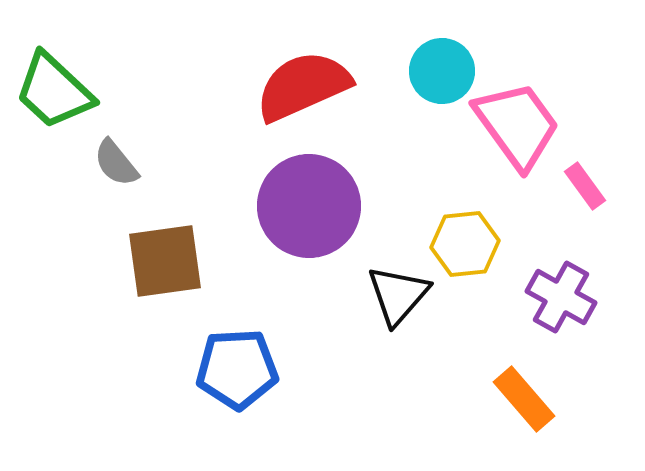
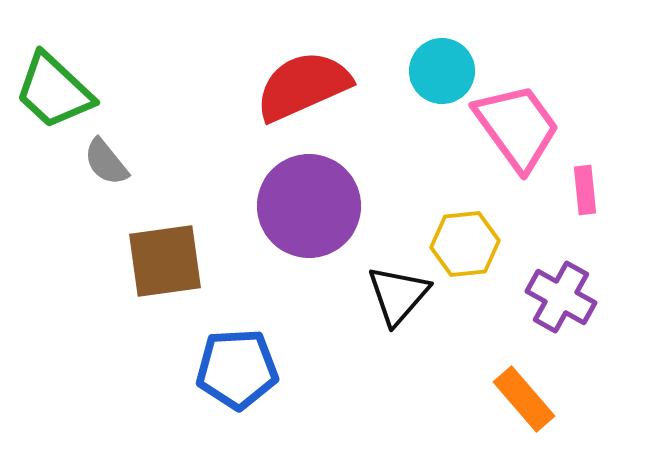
pink trapezoid: moved 2 px down
gray semicircle: moved 10 px left, 1 px up
pink rectangle: moved 4 px down; rotated 30 degrees clockwise
